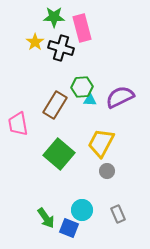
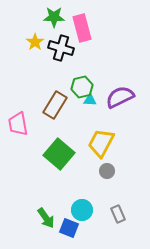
green hexagon: rotated 10 degrees counterclockwise
